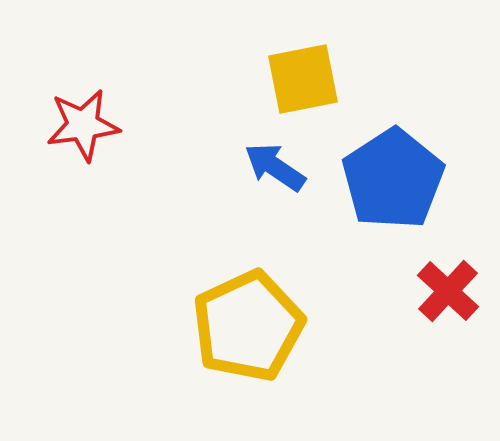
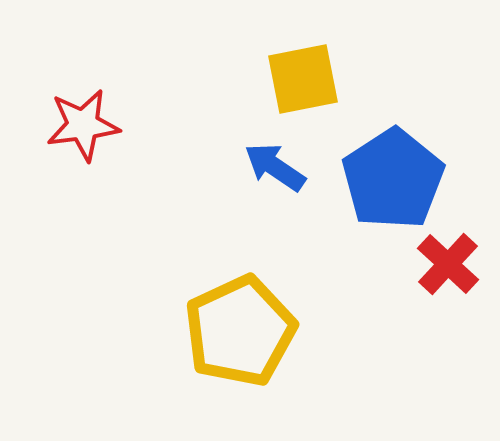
red cross: moved 27 px up
yellow pentagon: moved 8 px left, 5 px down
